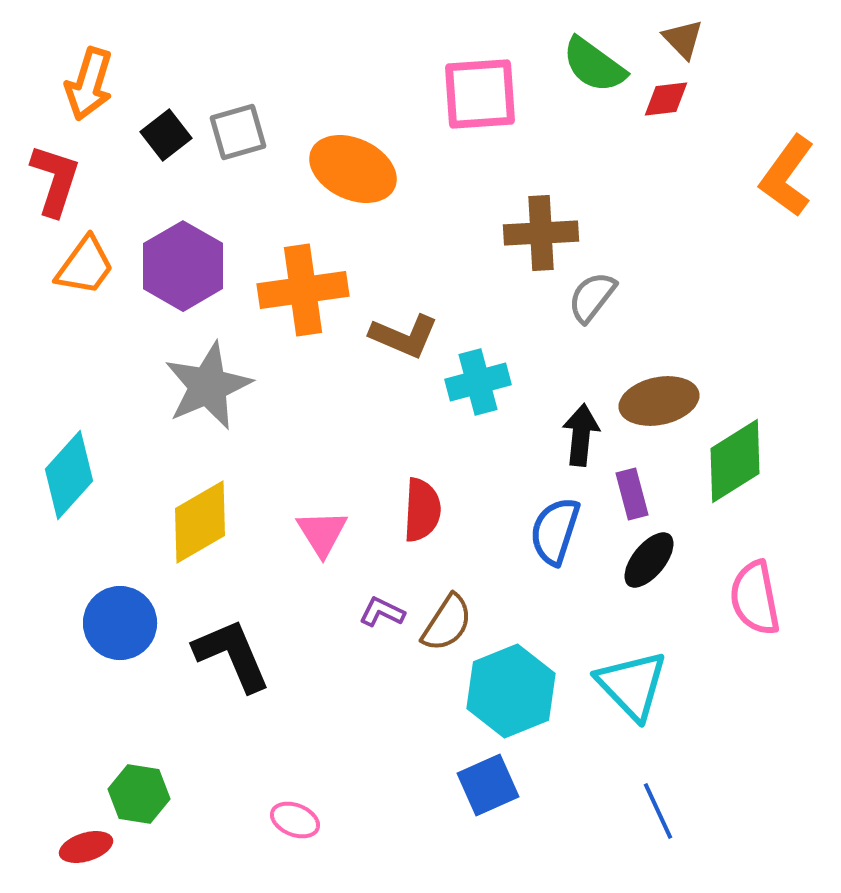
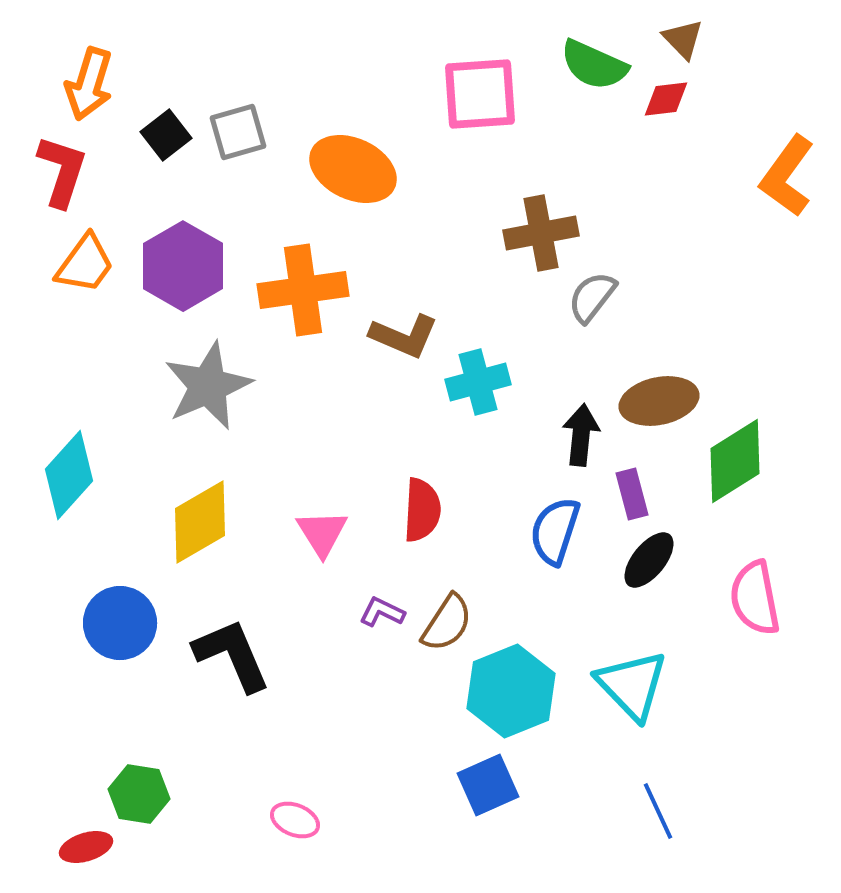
green semicircle: rotated 12 degrees counterclockwise
red L-shape: moved 7 px right, 9 px up
brown cross: rotated 8 degrees counterclockwise
orange trapezoid: moved 2 px up
